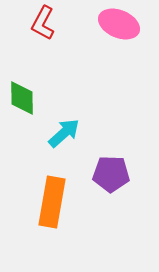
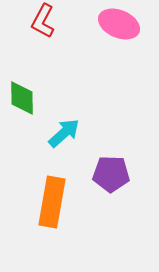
red L-shape: moved 2 px up
